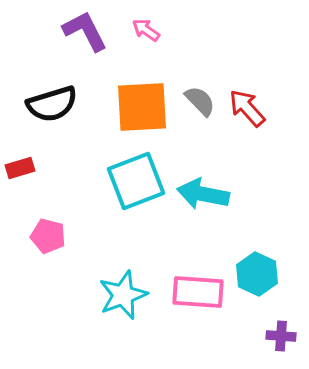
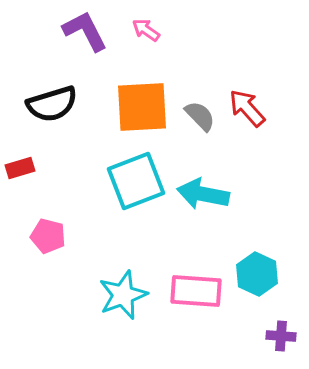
gray semicircle: moved 15 px down
pink rectangle: moved 2 px left, 1 px up
